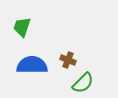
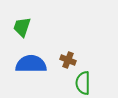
blue semicircle: moved 1 px left, 1 px up
green semicircle: rotated 135 degrees clockwise
